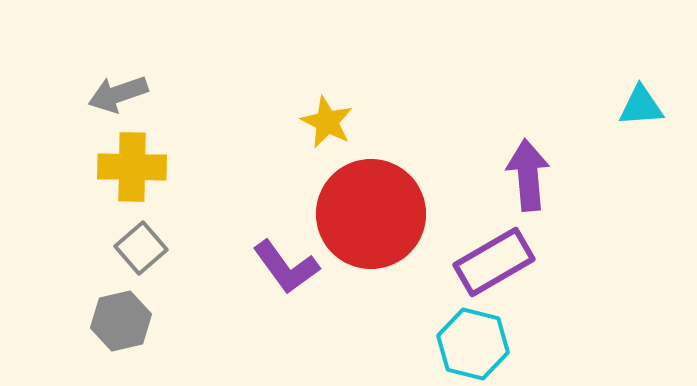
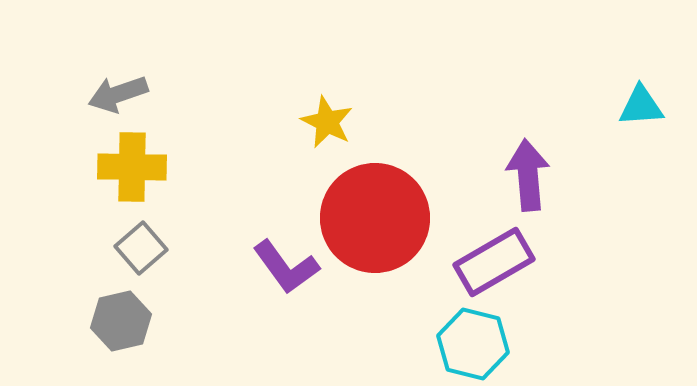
red circle: moved 4 px right, 4 px down
